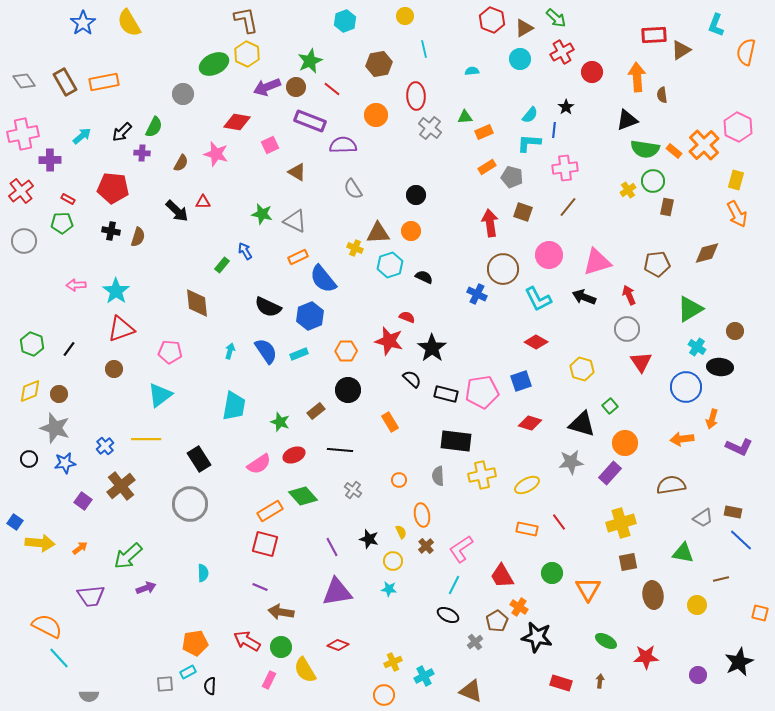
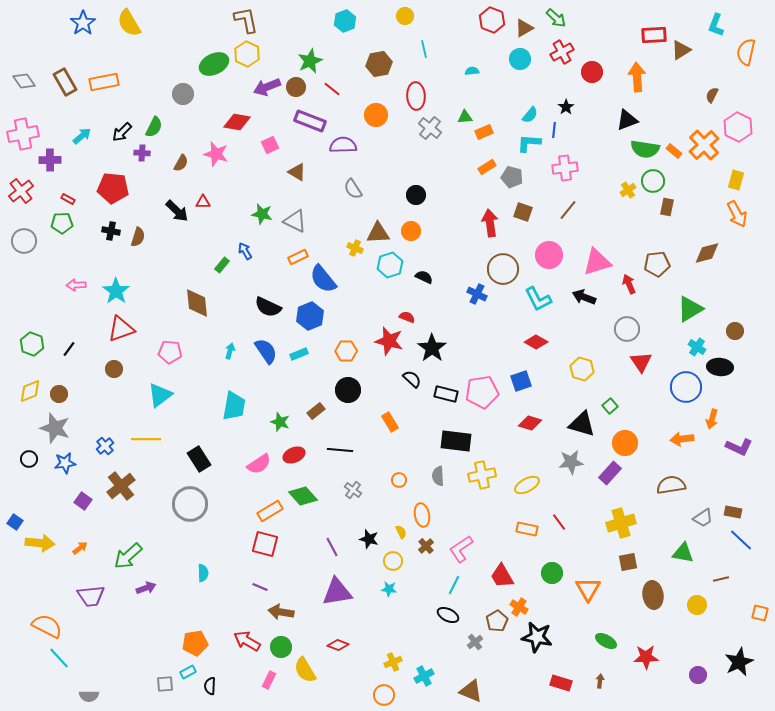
brown semicircle at (662, 95): moved 50 px right; rotated 35 degrees clockwise
brown line at (568, 207): moved 3 px down
red arrow at (629, 295): moved 11 px up
